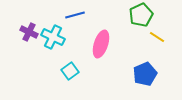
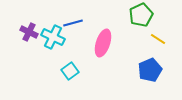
blue line: moved 2 px left, 8 px down
yellow line: moved 1 px right, 2 px down
pink ellipse: moved 2 px right, 1 px up
blue pentagon: moved 5 px right, 4 px up
